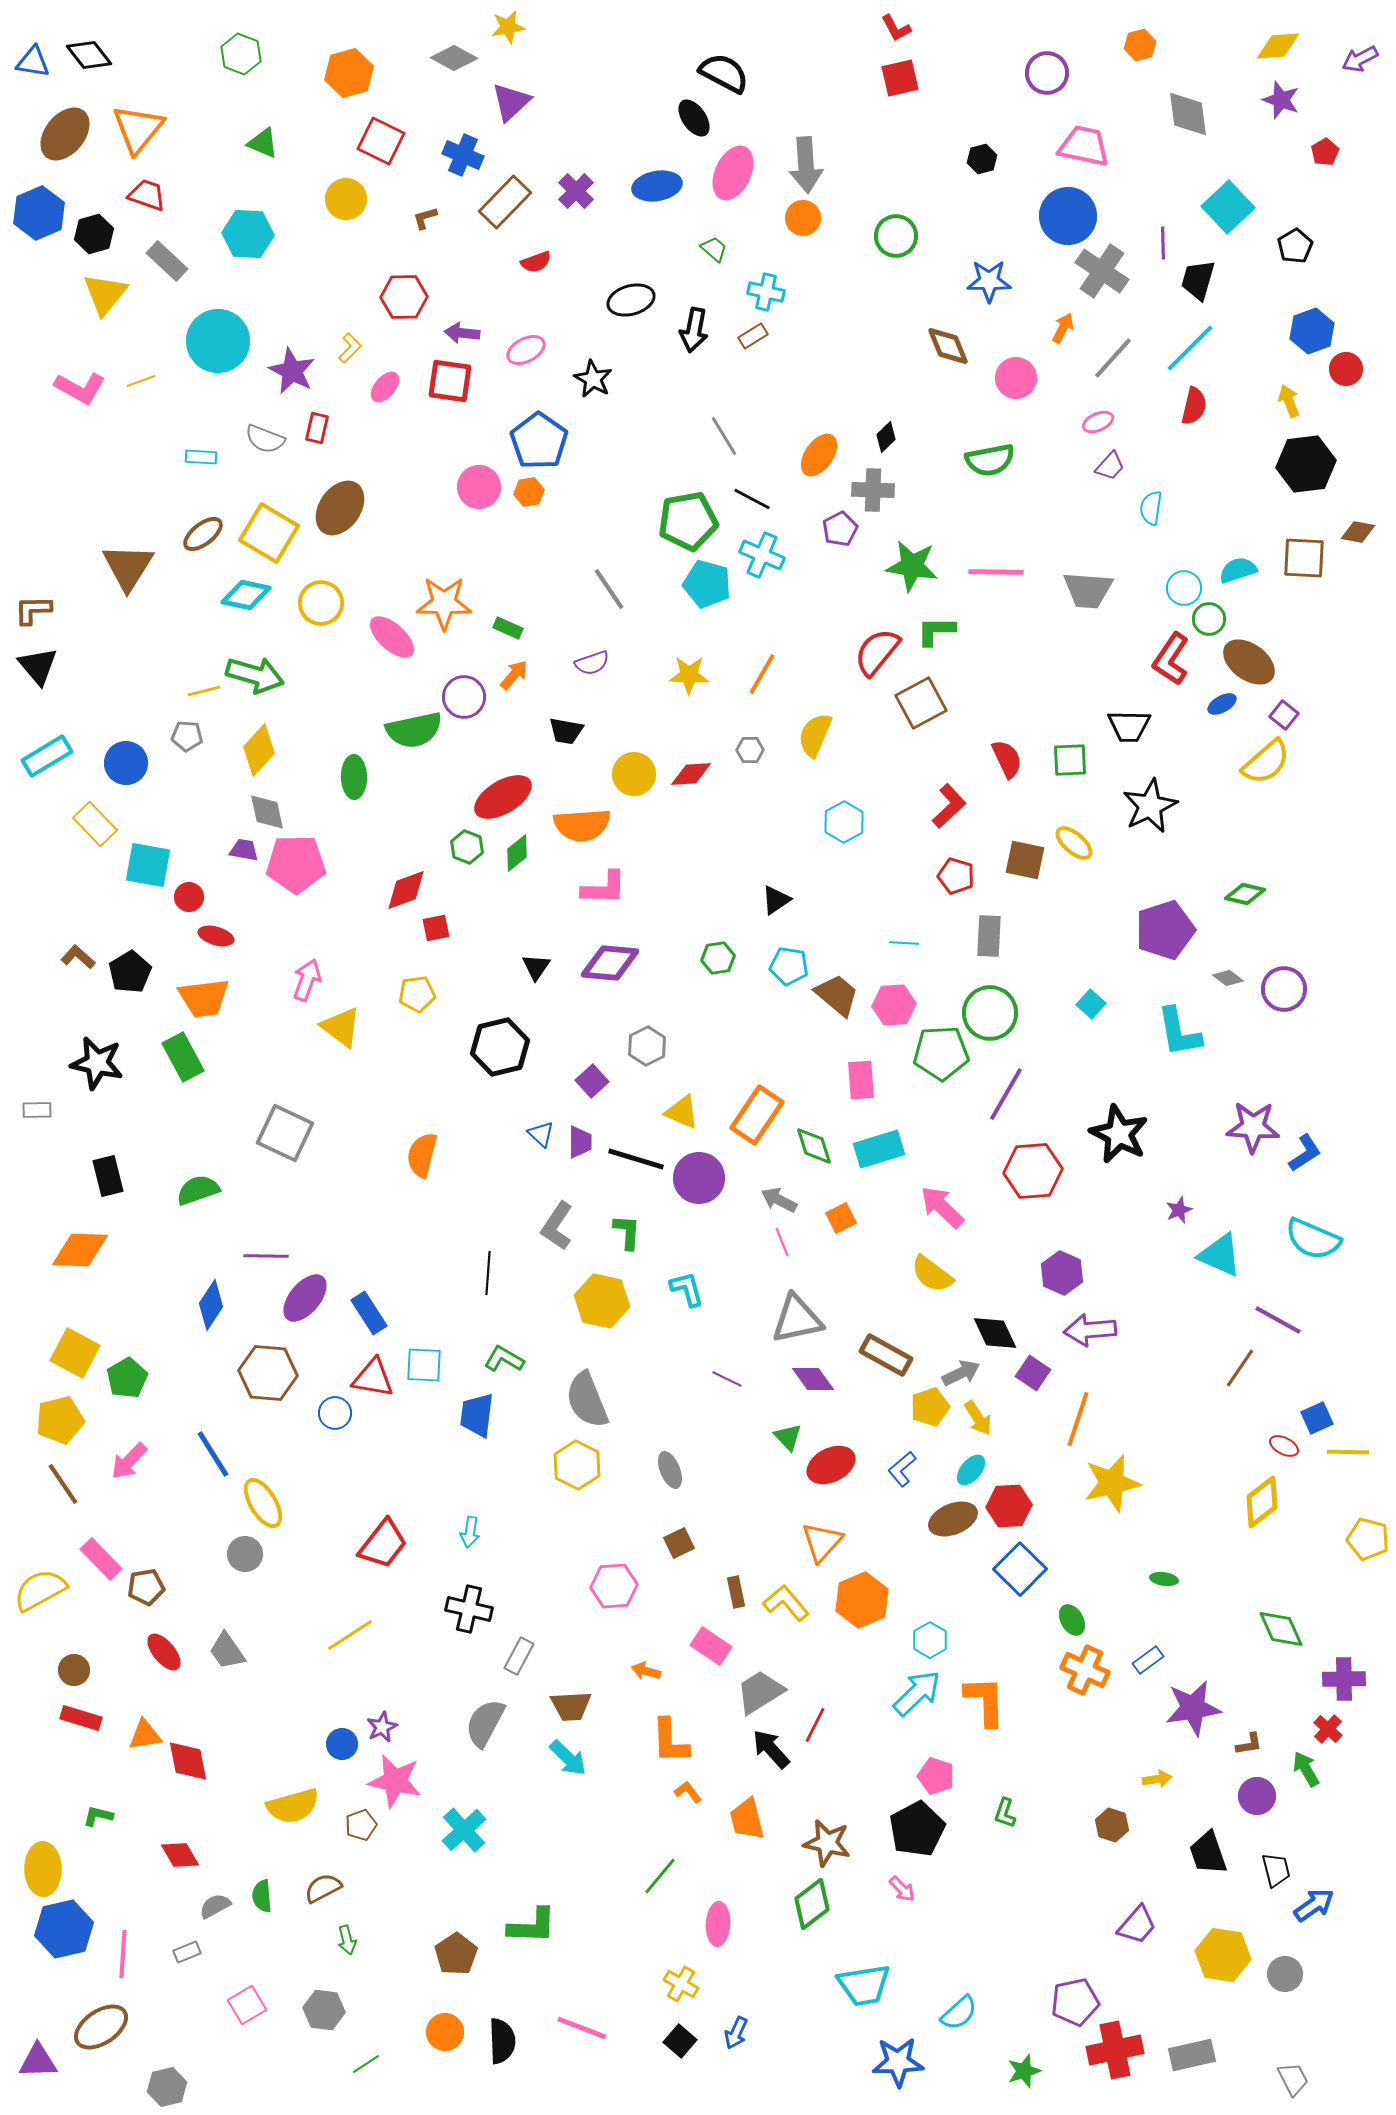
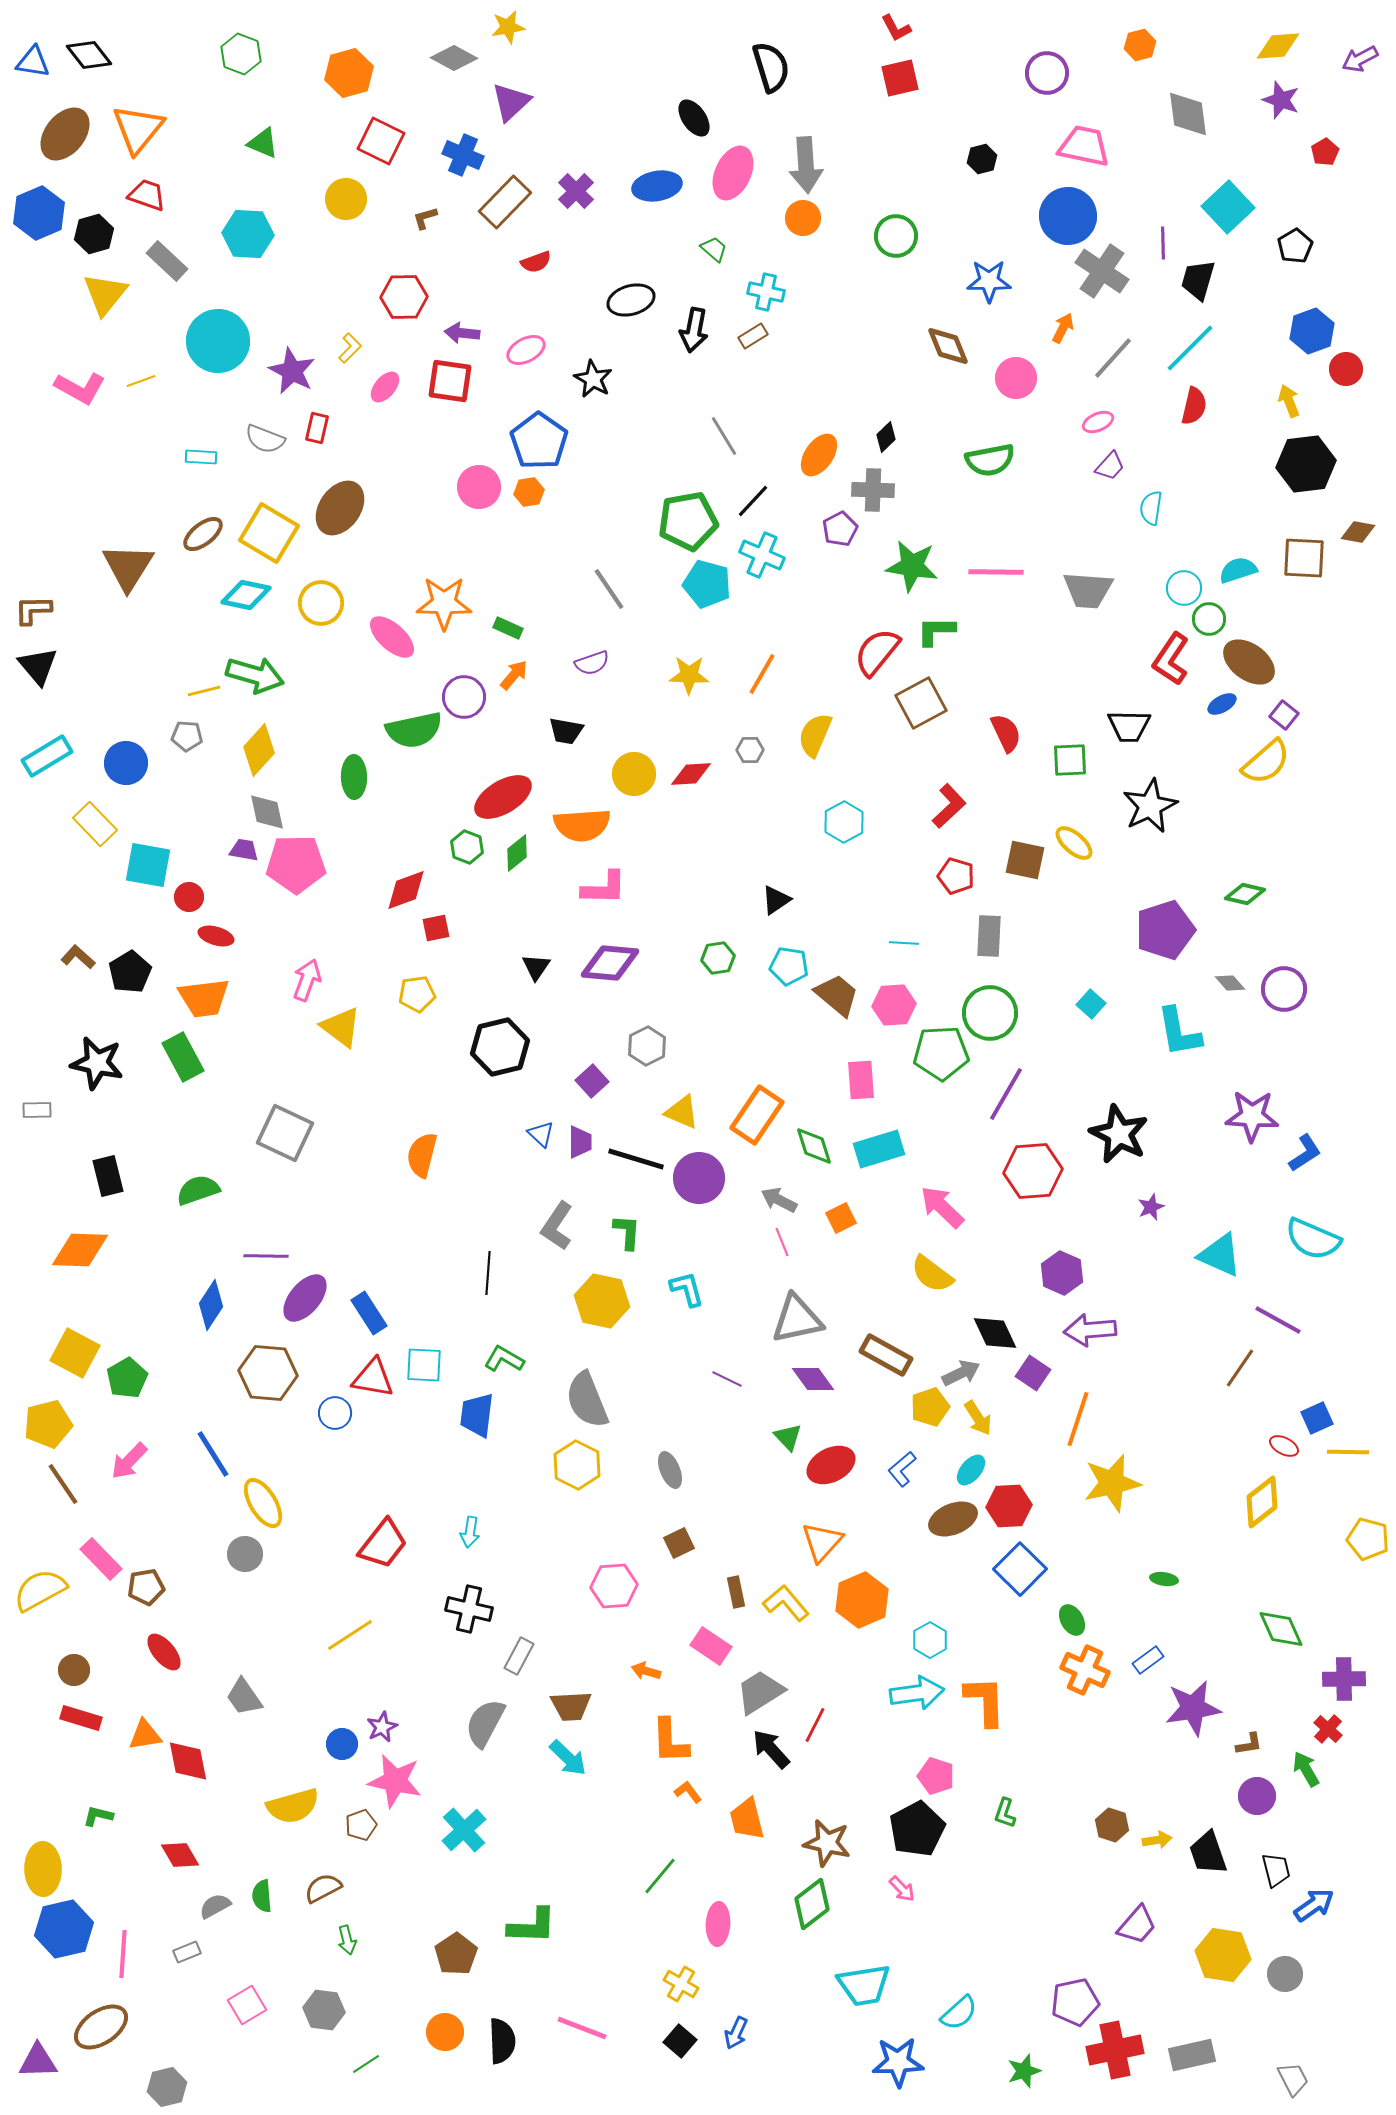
black semicircle at (724, 73): moved 47 px right, 6 px up; rotated 45 degrees clockwise
black line at (752, 499): moved 1 px right, 2 px down; rotated 75 degrees counterclockwise
red semicircle at (1007, 759): moved 1 px left, 26 px up
gray diamond at (1228, 978): moved 2 px right, 5 px down; rotated 12 degrees clockwise
purple star at (1253, 1127): moved 1 px left, 11 px up
purple star at (1179, 1210): moved 28 px left, 3 px up
yellow pentagon at (60, 1420): moved 12 px left, 4 px down
gray trapezoid at (227, 1651): moved 17 px right, 46 px down
cyan arrow at (917, 1693): rotated 36 degrees clockwise
yellow arrow at (1157, 1779): moved 61 px down
